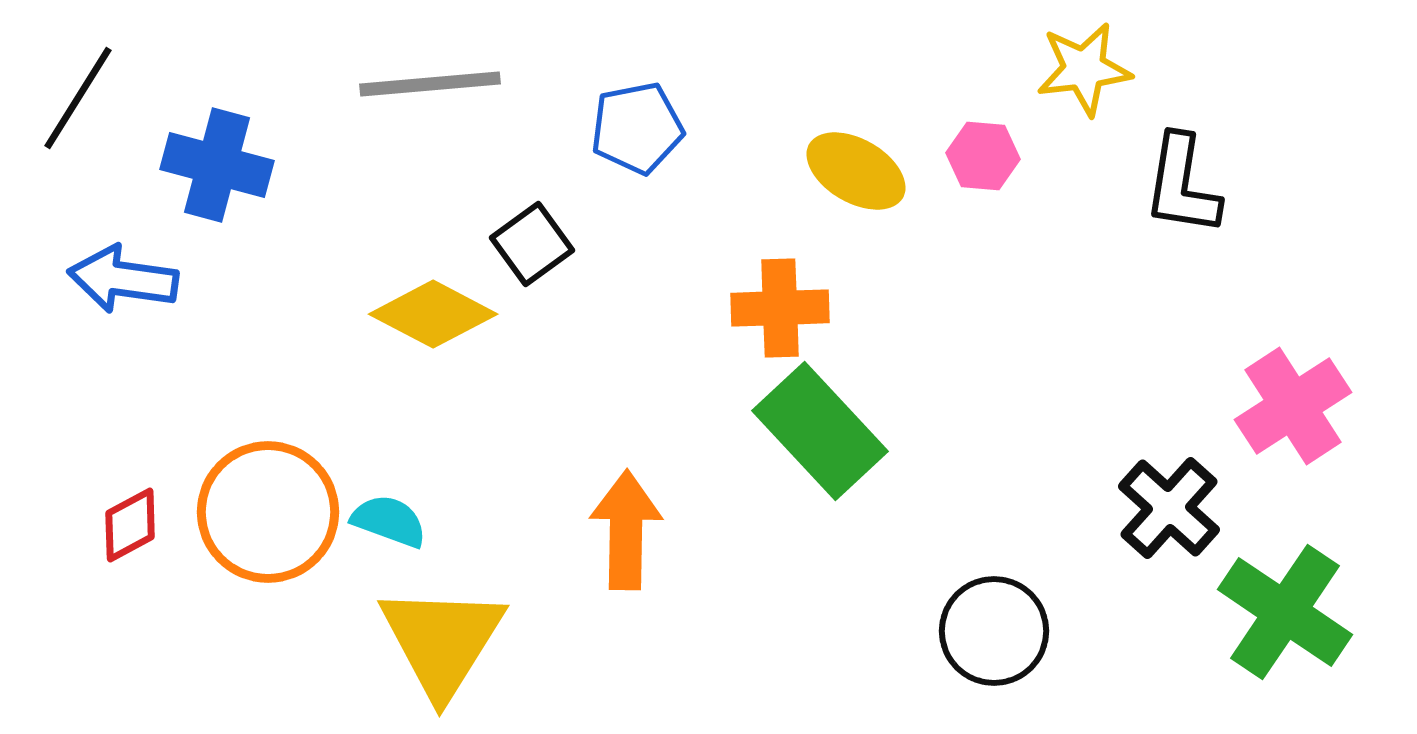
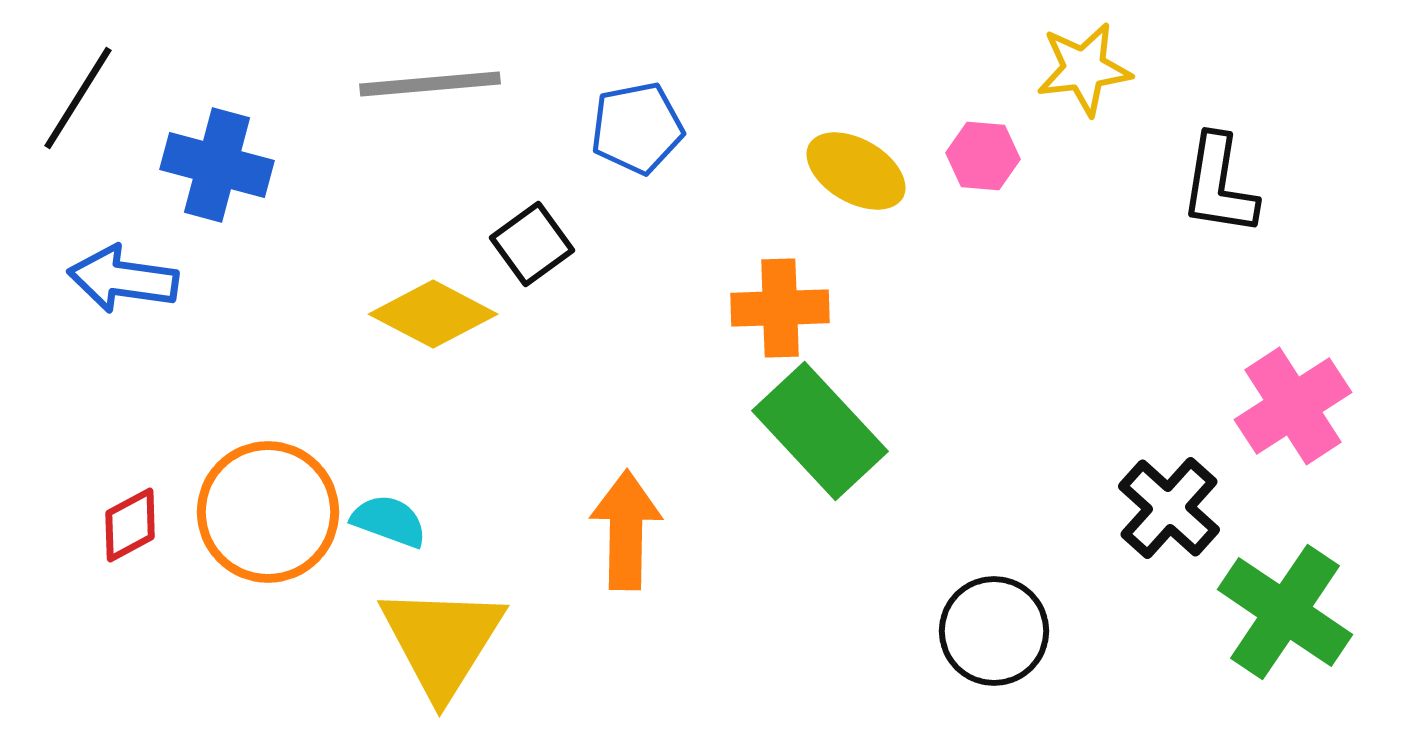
black L-shape: moved 37 px right
